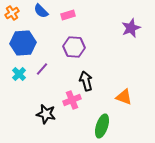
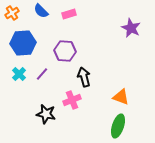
pink rectangle: moved 1 px right, 1 px up
purple star: rotated 24 degrees counterclockwise
purple hexagon: moved 9 px left, 4 px down
purple line: moved 5 px down
black arrow: moved 2 px left, 4 px up
orange triangle: moved 3 px left
green ellipse: moved 16 px right
